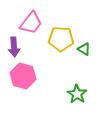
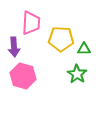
pink trapezoid: rotated 35 degrees counterclockwise
green triangle: rotated 32 degrees counterclockwise
green star: moved 20 px up
